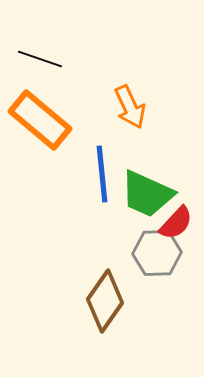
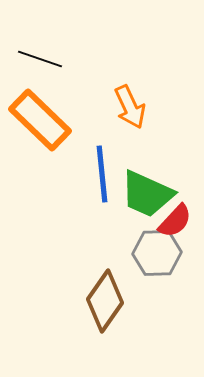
orange rectangle: rotated 4 degrees clockwise
red semicircle: moved 1 px left, 2 px up
